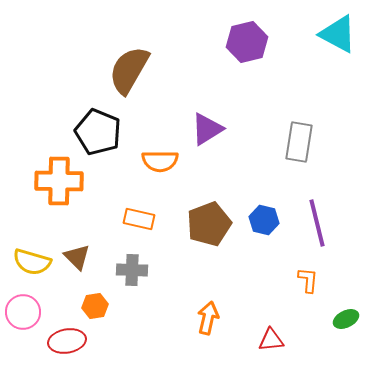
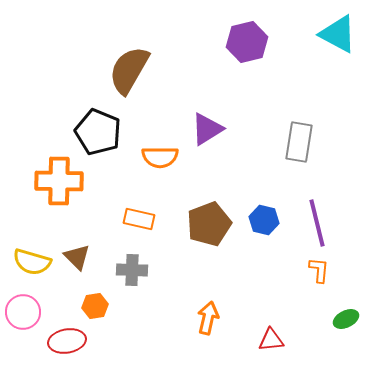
orange semicircle: moved 4 px up
orange L-shape: moved 11 px right, 10 px up
